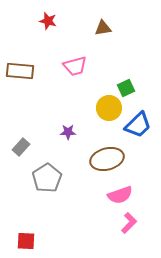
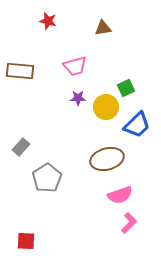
yellow circle: moved 3 px left, 1 px up
blue trapezoid: moved 1 px left
purple star: moved 10 px right, 34 px up
